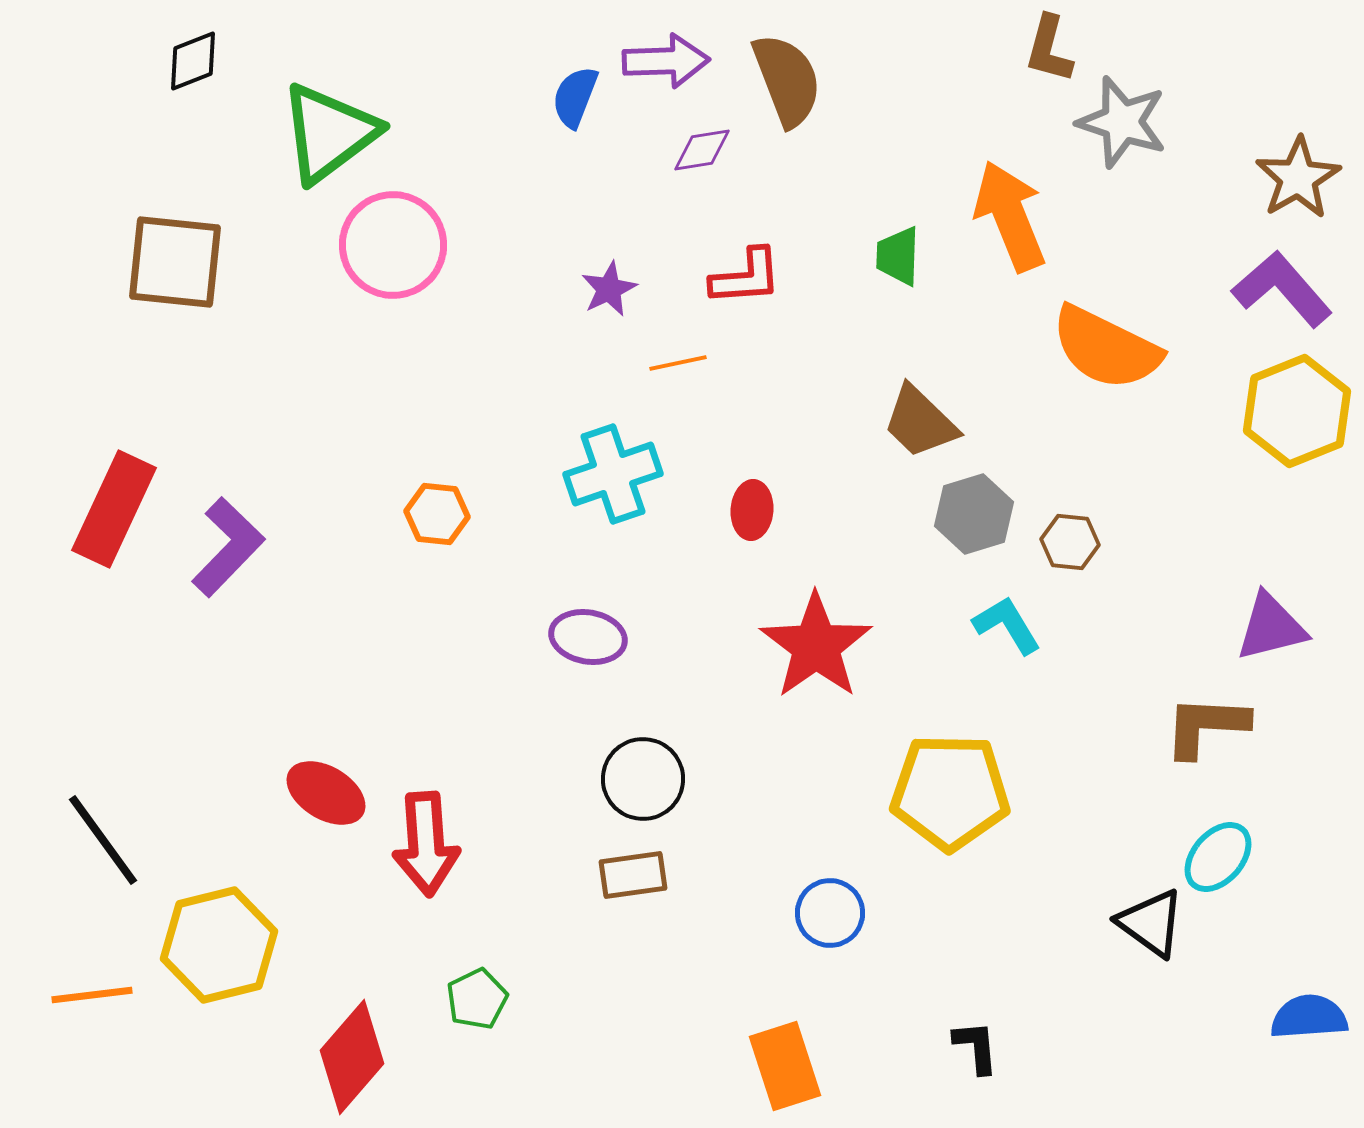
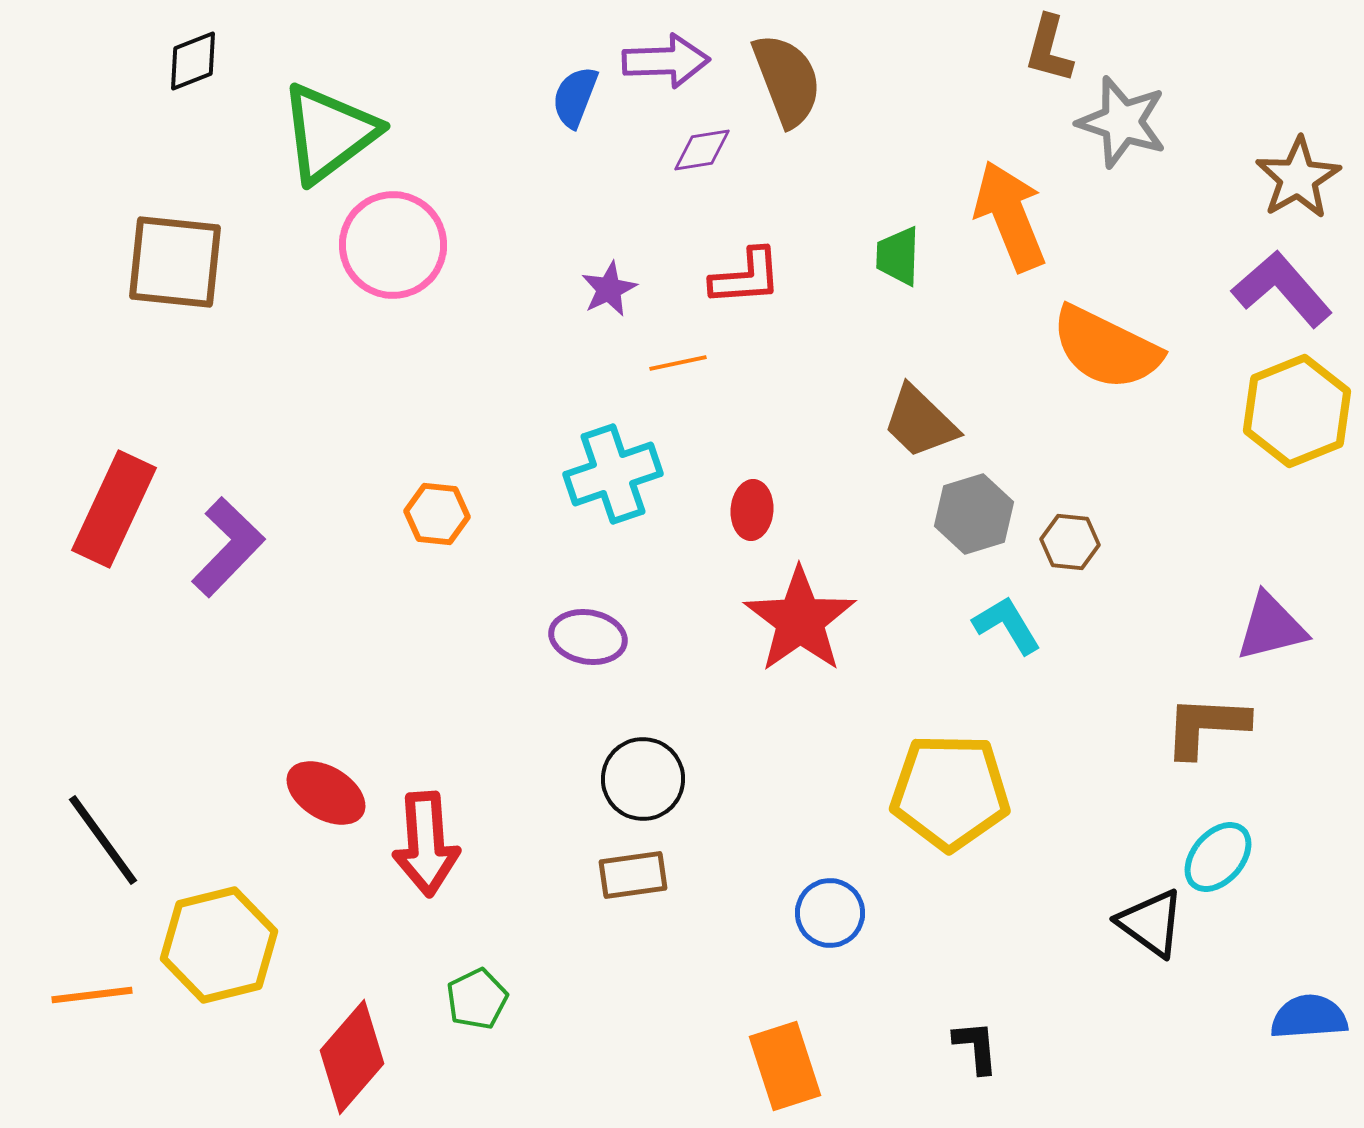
red star at (816, 646): moved 16 px left, 26 px up
